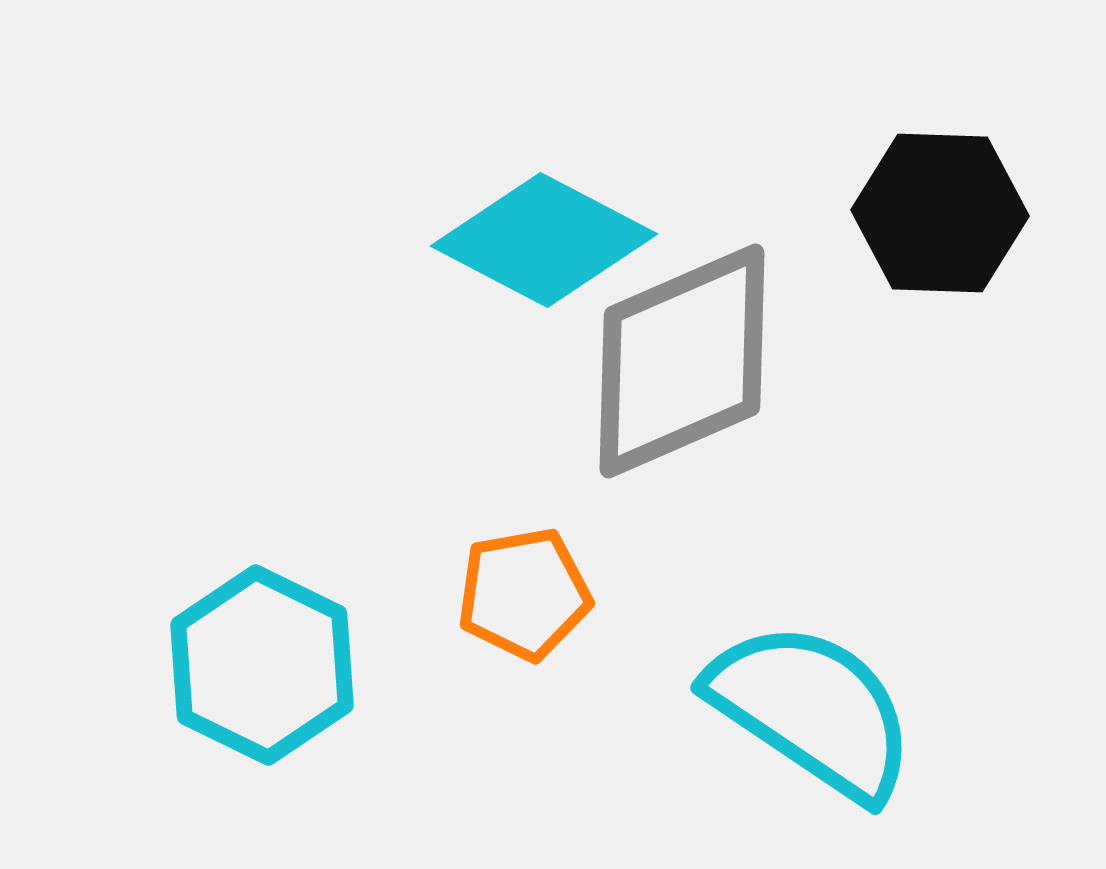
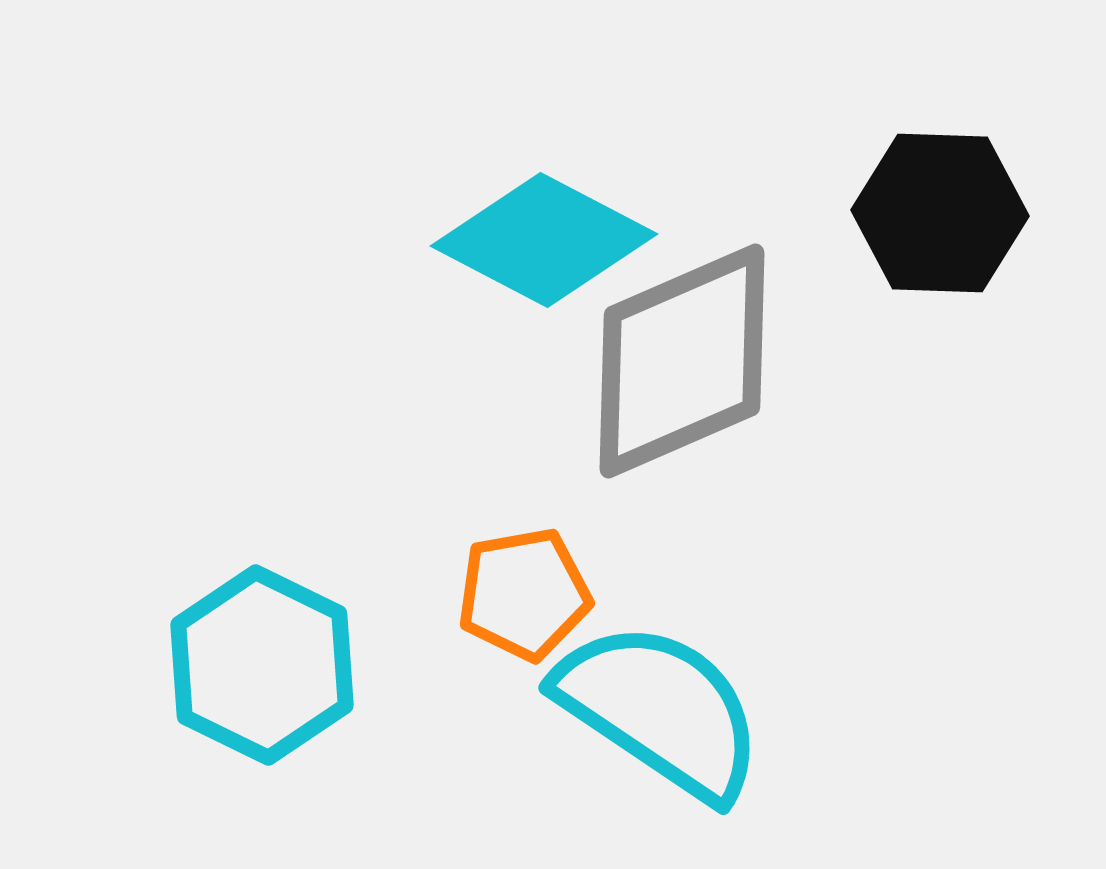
cyan semicircle: moved 152 px left
